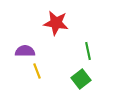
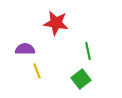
purple semicircle: moved 2 px up
